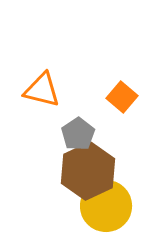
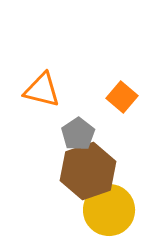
brown hexagon: rotated 6 degrees clockwise
yellow circle: moved 3 px right, 4 px down
